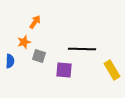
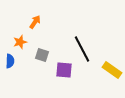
orange star: moved 4 px left
black line: rotated 60 degrees clockwise
gray square: moved 3 px right, 1 px up
yellow rectangle: rotated 24 degrees counterclockwise
